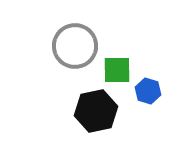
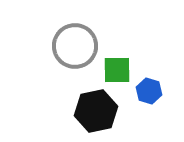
blue hexagon: moved 1 px right
